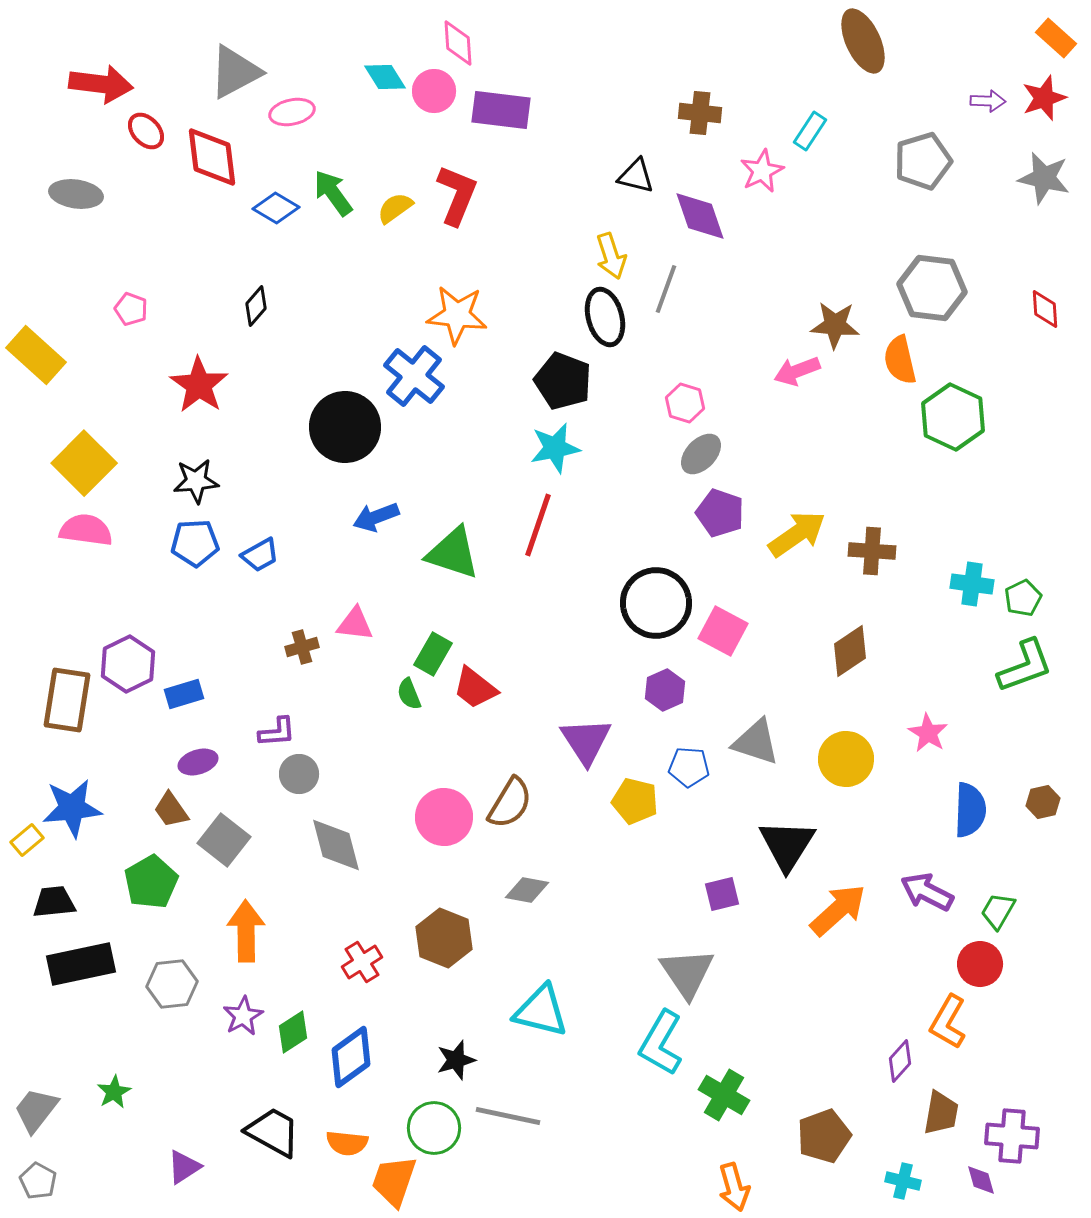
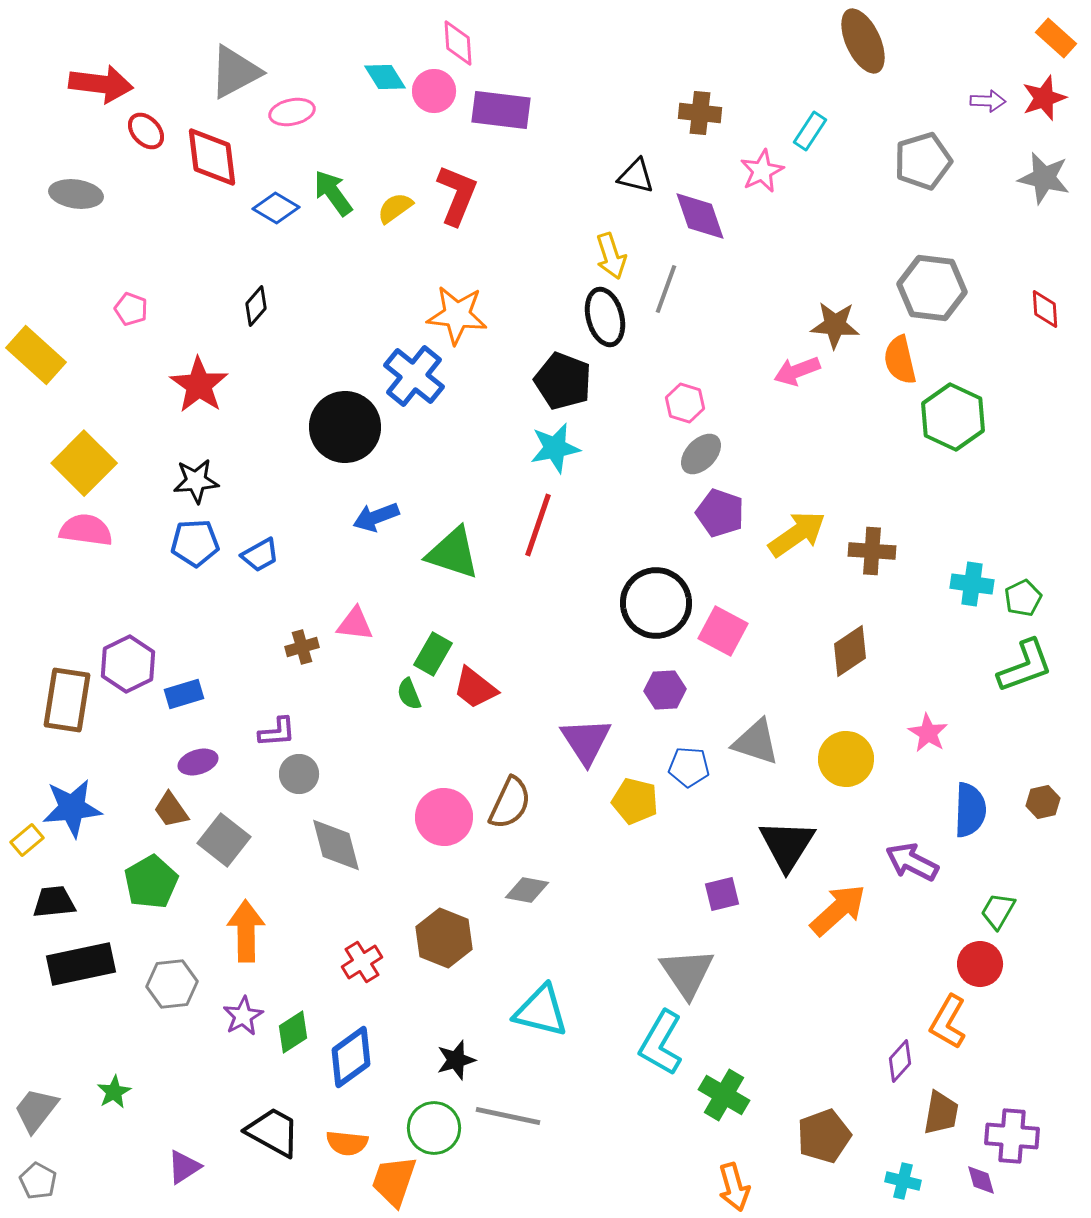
purple hexagon at (665, 690): rotated 21 degrees clockwise
brown semicircle at (510, 803): rotated 6 degrees counterclockwise
purple arrow at (927, 892): moved 15 px left, 30 px up
